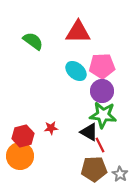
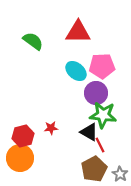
purple circle: moved 6 px left, 2 px down
orange circle: moved 2 px down
brown pentagon: rotated 25 degrees counterclockwise
